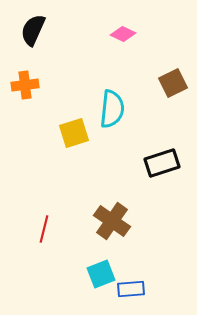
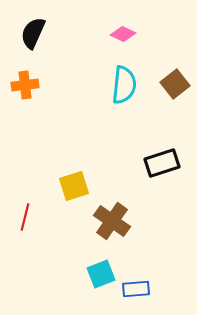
black semicircle: moved 3 px down
brown square: moved 2 px right, 1 px down; rotated 12 degrees counterclockwise
cyan semicircle: moved 12 px right, 24 px up
yellow square: moved 53 px down
red line: moved 19 px left, 12 px up
blue rectangle: moved 5 px right
